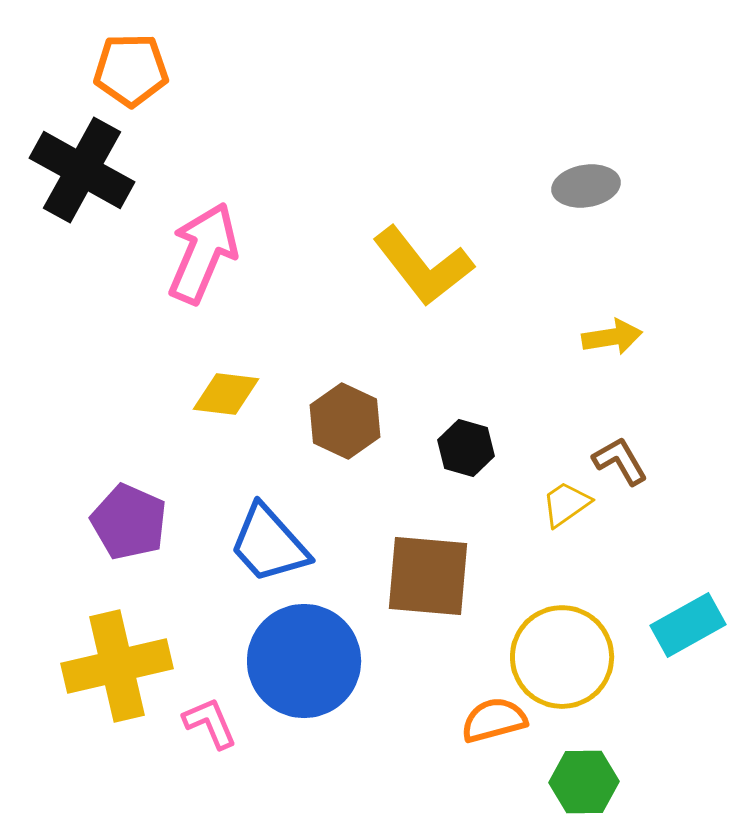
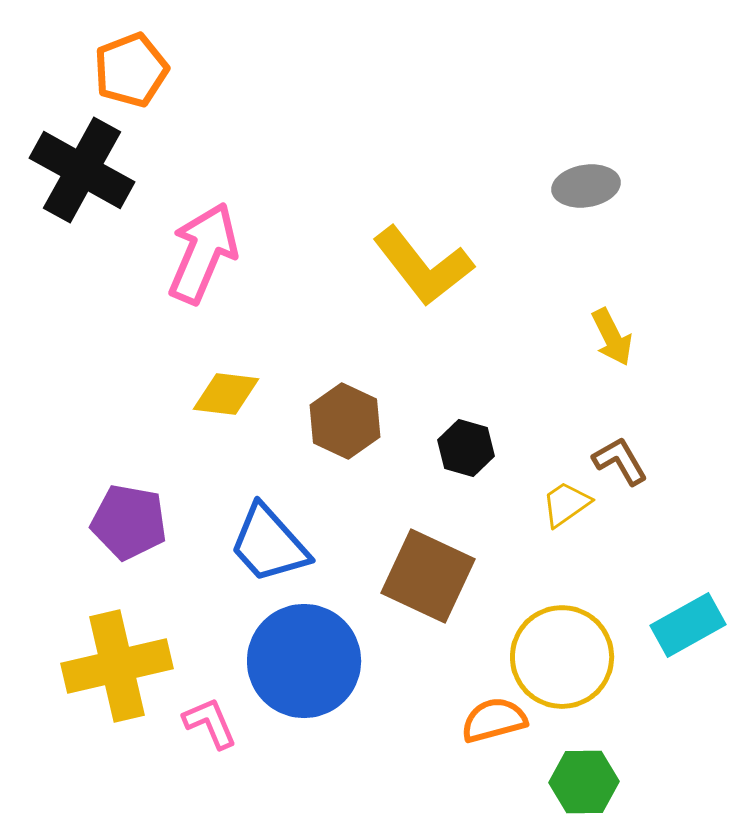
orange pentagon: rotated 20 degrees counterclockwise
yellow arrow: rotated 72 degrees clockwise
purple pentagon: rotated 14 degrees counterclockwise
brown square: rotated 20 degrees clockwise
